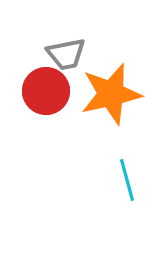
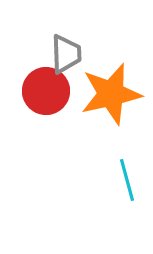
gray trapezoid: rotated 81 degrees counterclockwise
